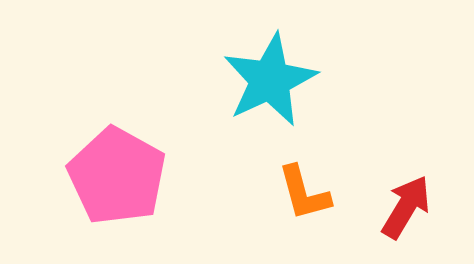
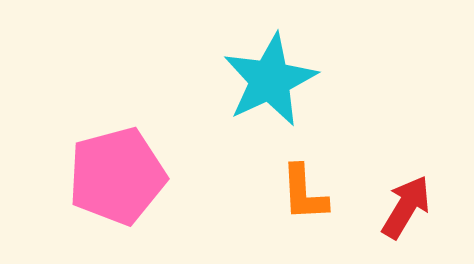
pink pentagon: rotated 28 degrees clockwise
orange L-shape: rotated 12 degrees clockwise
